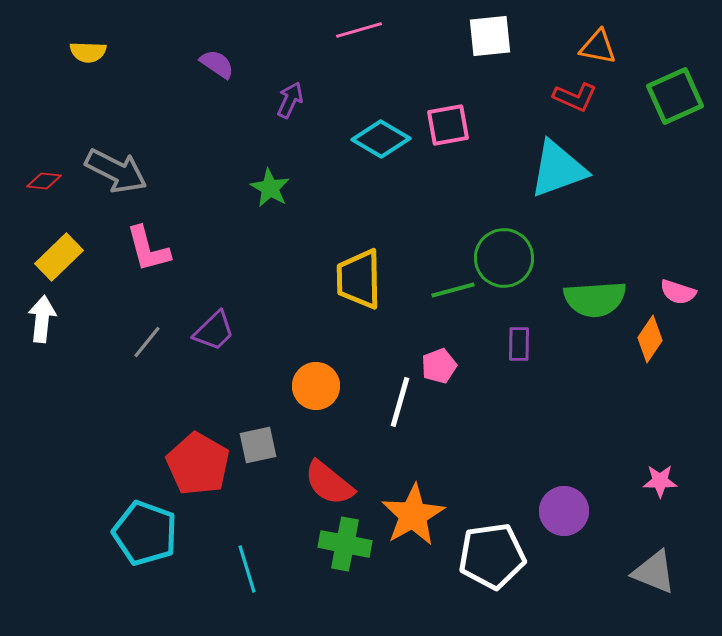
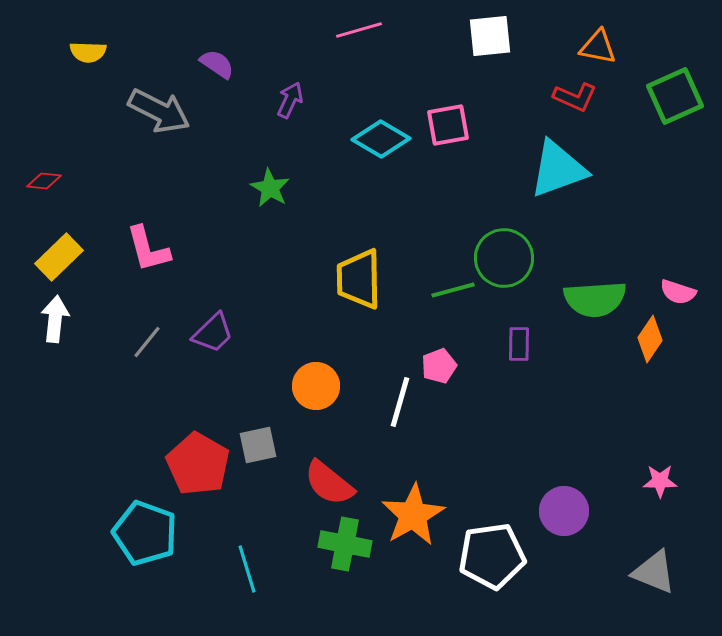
gray arrow: moved 43 px right, 60 px up
white arrow: moved 13 px right
purple trapezoid: moved 1 px left, 2 px down
